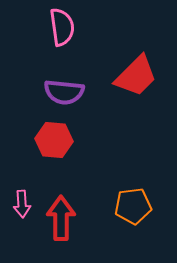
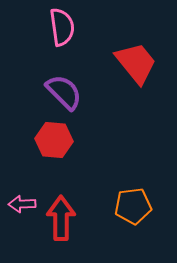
red trapezoid: moved 13 px up; rotated 84 degrees counterclockwise
purple semicircle: rotated 141 degrees counterclockwise
pink arrow: rotated 92 degrees clockwise
